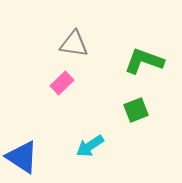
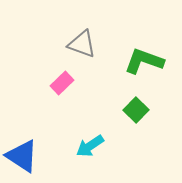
gray triangle: moved 8 px right; rotated 12 degrees clockwise
green square: rotated 25 degrees counterclockwise
blue triangle: moved 1 px up
